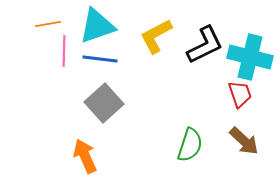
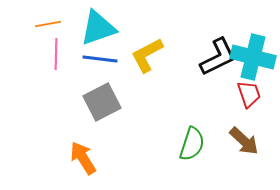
cyan triangle: moved 1 px right, 2 px down
yellow L-shape: moved 9 px left, 19 px down
black L-shape: moved 13 px right, 12 px down
pink line: moved 8 px left, 3 px down
cyan cross: moved 3 px right
red trapezoid: moved 9 px right
gray square: moved 2 px left, 1 px up; rotated 15 degrees clockwise
green semicircle: moved 2 px right, 1 px up
orange arrow: moved 2 px left, 2 px down; rotated 8 degrees counterclockwise
